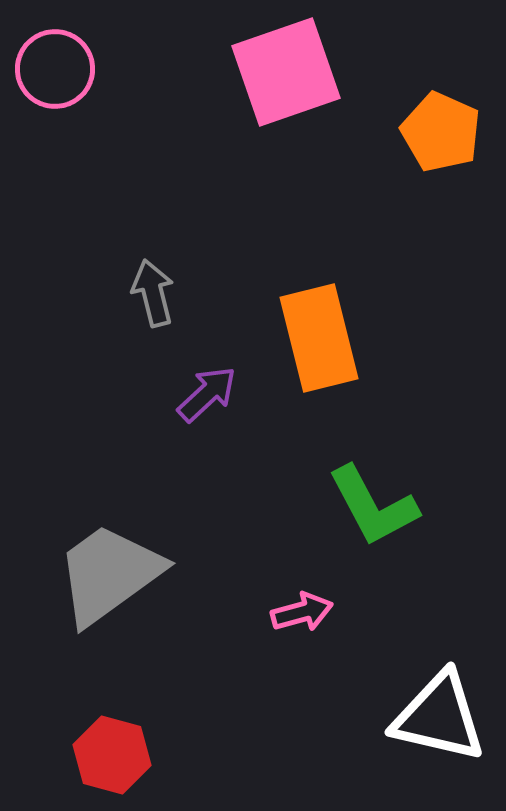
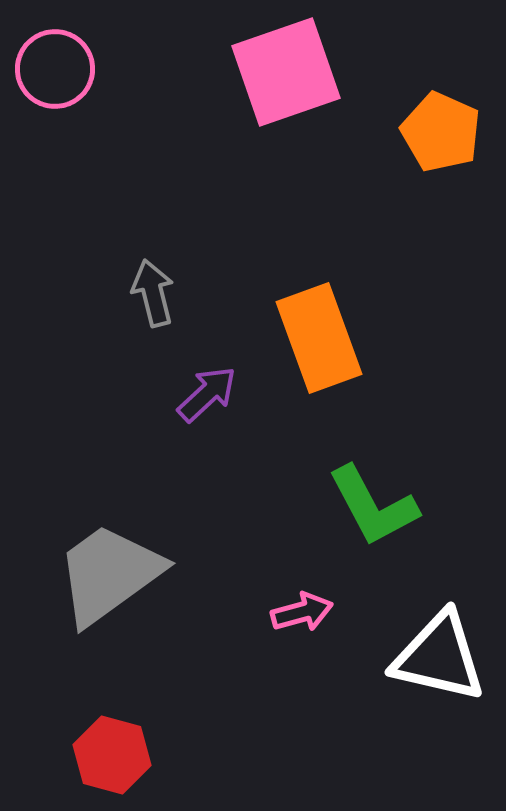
orange rectangle: rotated 6 degrees counterclockwise
white triangle: moved 60 px up
